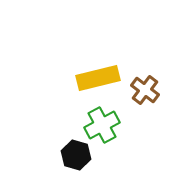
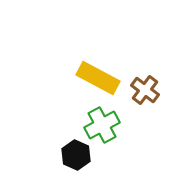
yellow rectangle: rotated 42 degrees clockwise
black hexagon: rotated 8 degrees clockwise
